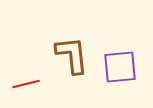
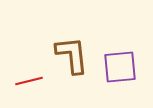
red line: moved 3 px right, 3 px up
